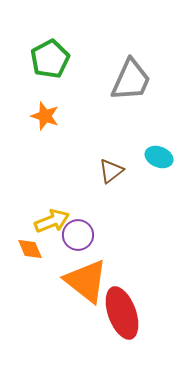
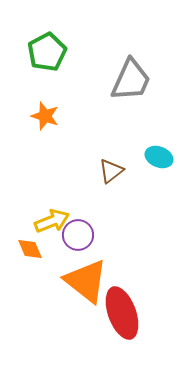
green pentagon: moved 3 px left, 7 px up
